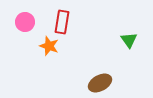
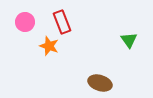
red rectangle: rotated 30 degrees counterclockwise
brown ellipse: rotated 45 degrees clockwise
